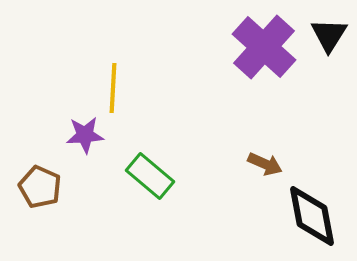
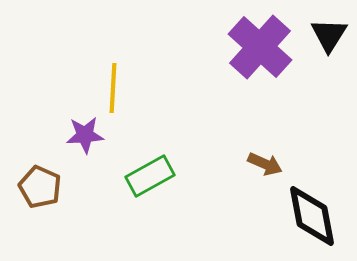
purple cross: moved 4 px left
green rectangle: rotated 69 degrees counterclockwise
